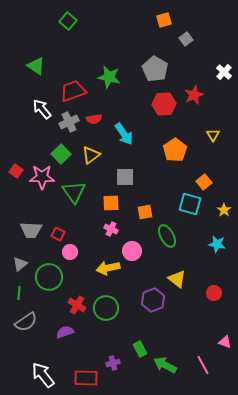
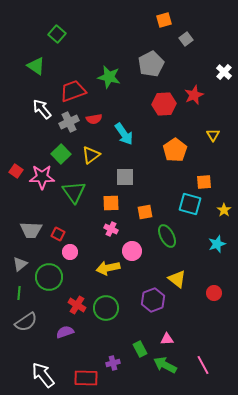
green square at (68, 21): moved 11 px left, 13 px down
gray pentagon at (155, 69): moved 4 px left, 5 px up; rotated 15 degrees clockwise
orange square at (204, 182): rotated 35 degrees clockwise
cyan star at (217, 244): rotated 30 degrees counterclockwise
pink triangle at (225, 342): moved 58 px left, 3 px up; rotated 24 degrees counterclockwise
